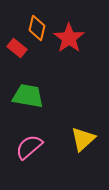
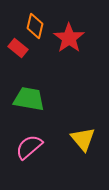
orange diamond: moved 2 px left, 2 px up
red rectangle: moved 1 px right
green trapezoid: moved 1 px right, 3 px down
yellow triangle: rotated 28 degrees counterclockwise
